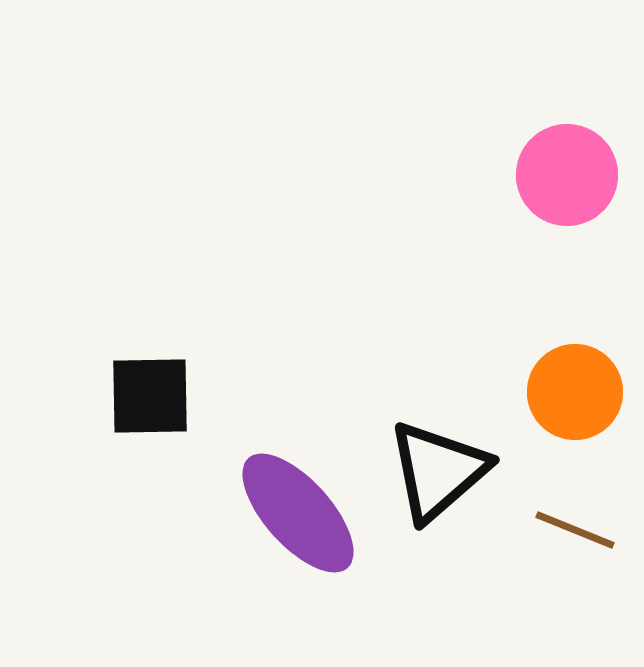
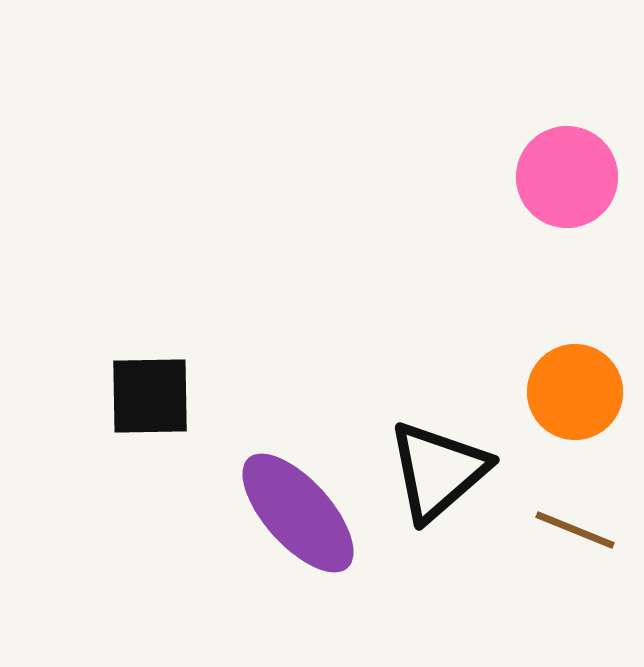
pink circle: moved 2 px down
